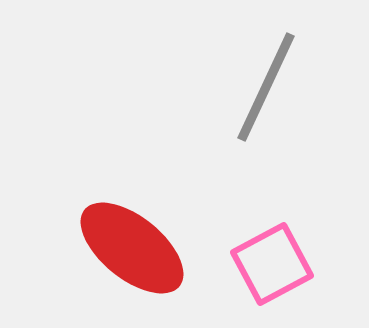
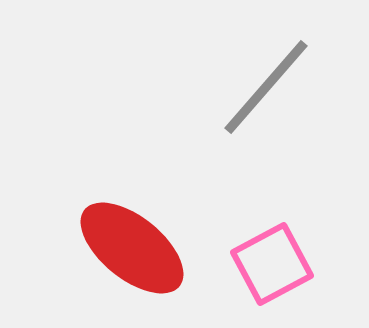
gray line: rotated 16 degrees clockwise
